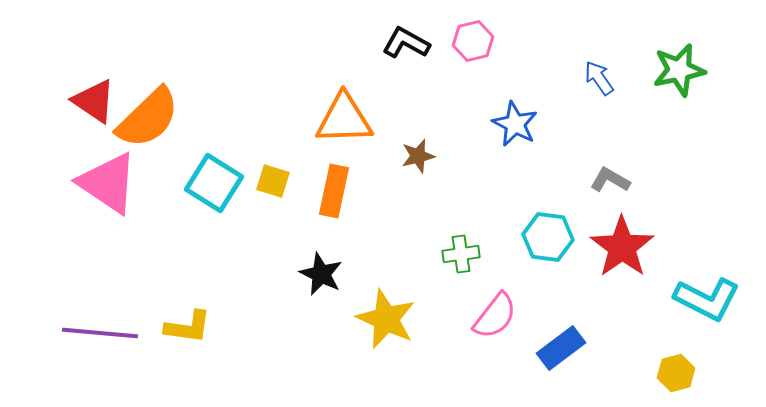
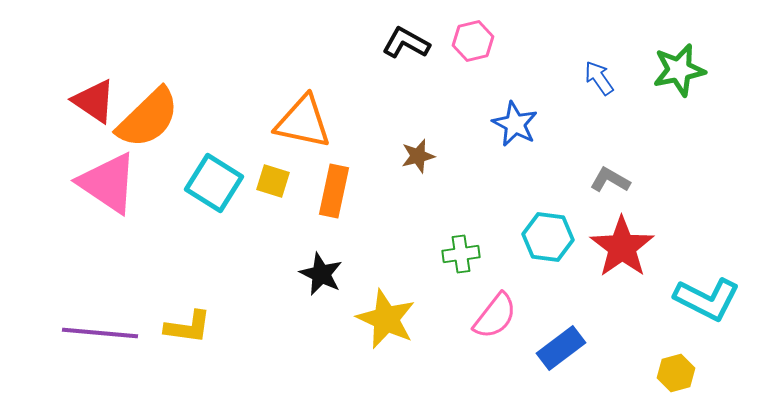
orange triangle: moved 41 px left, 3 px down; rotated 14 degrees clockwise
